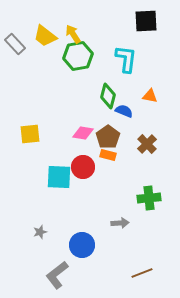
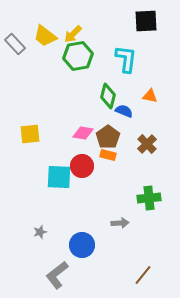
yellow arrow: rotated 102 degrees counterclockwise
red circle: moved 1 px left, 1 px up
brown line: moved 1 px right, 2 px down; rotated 30 degrees counterclockwise
